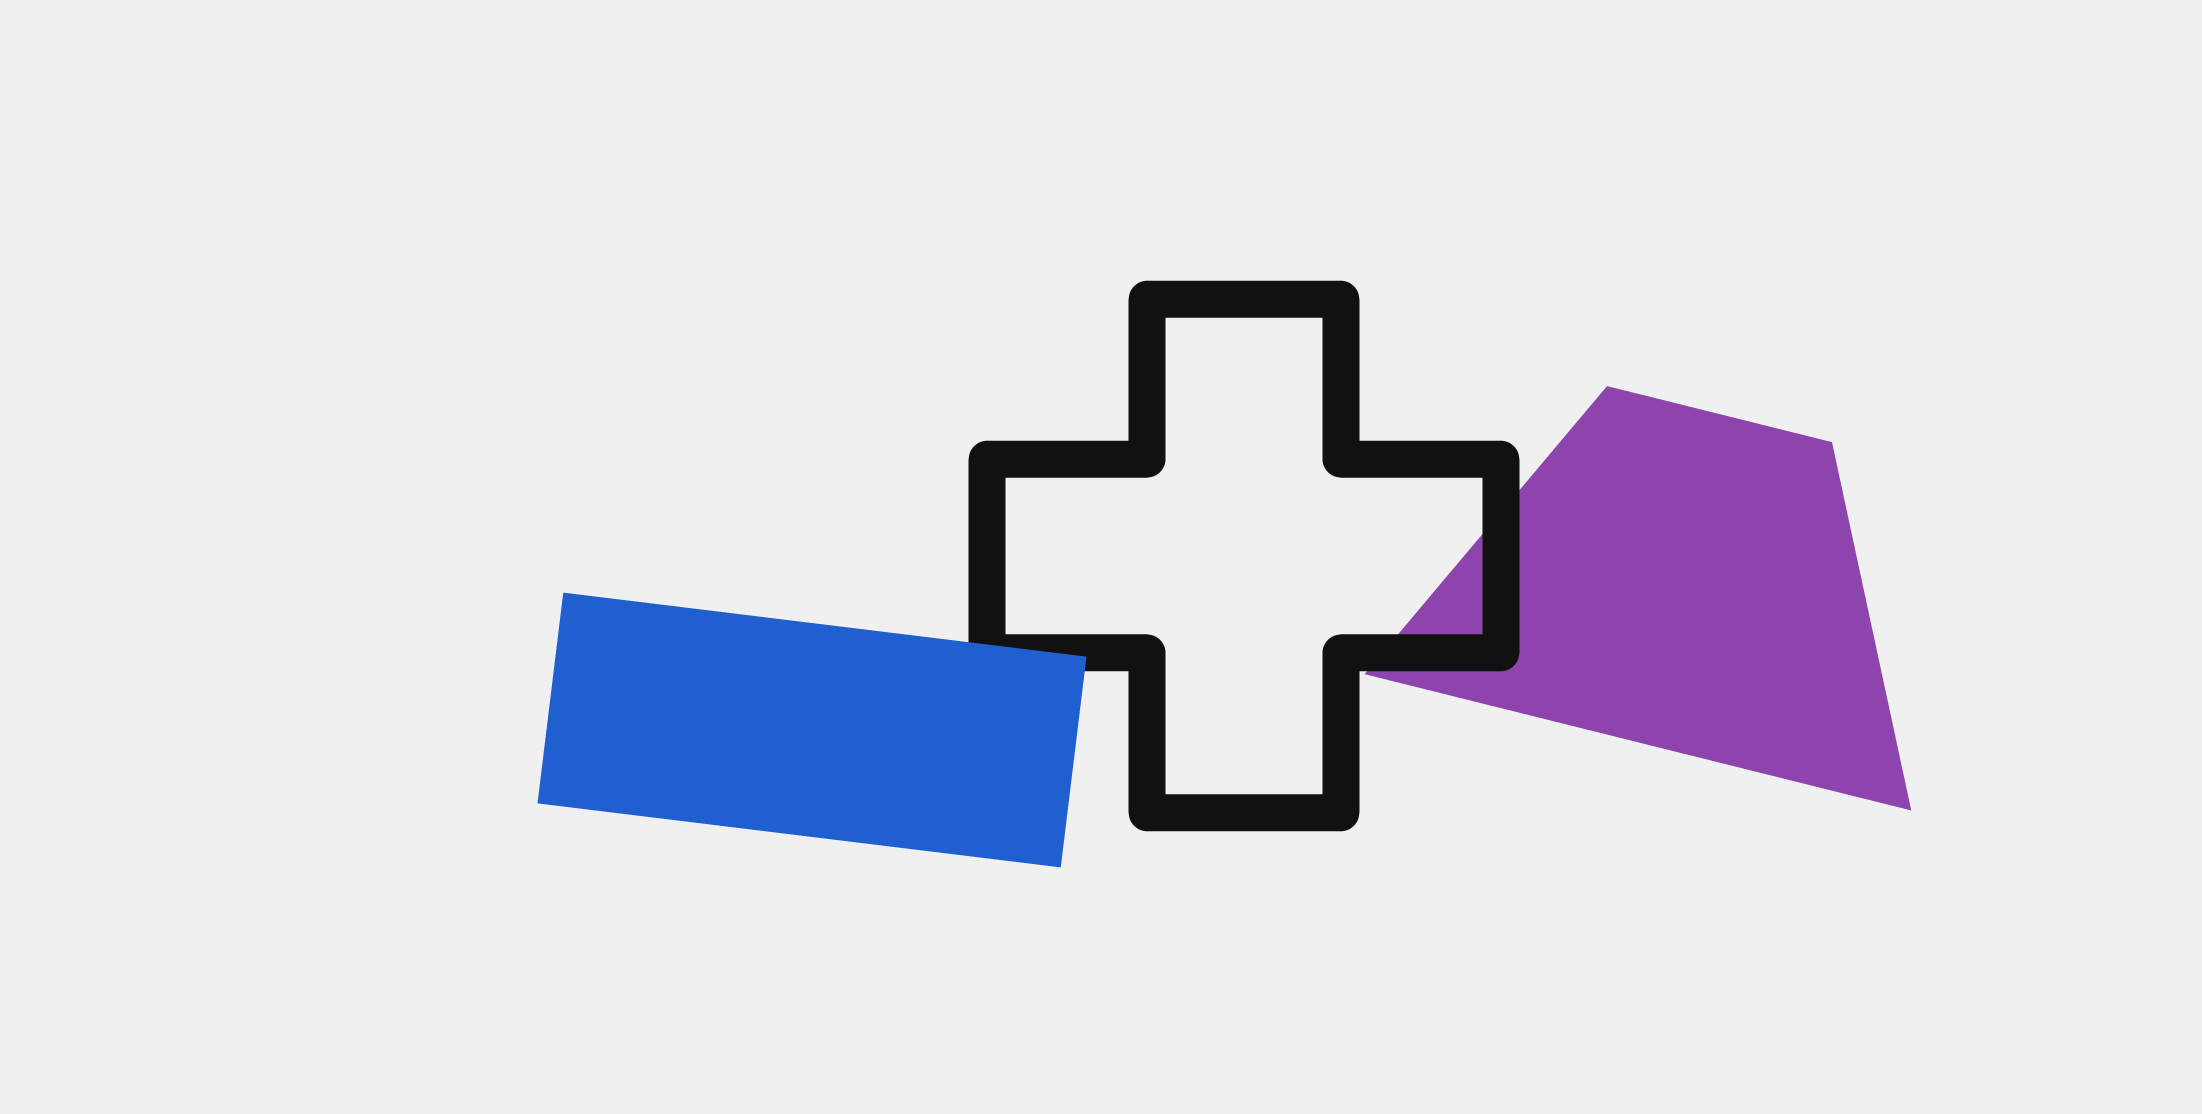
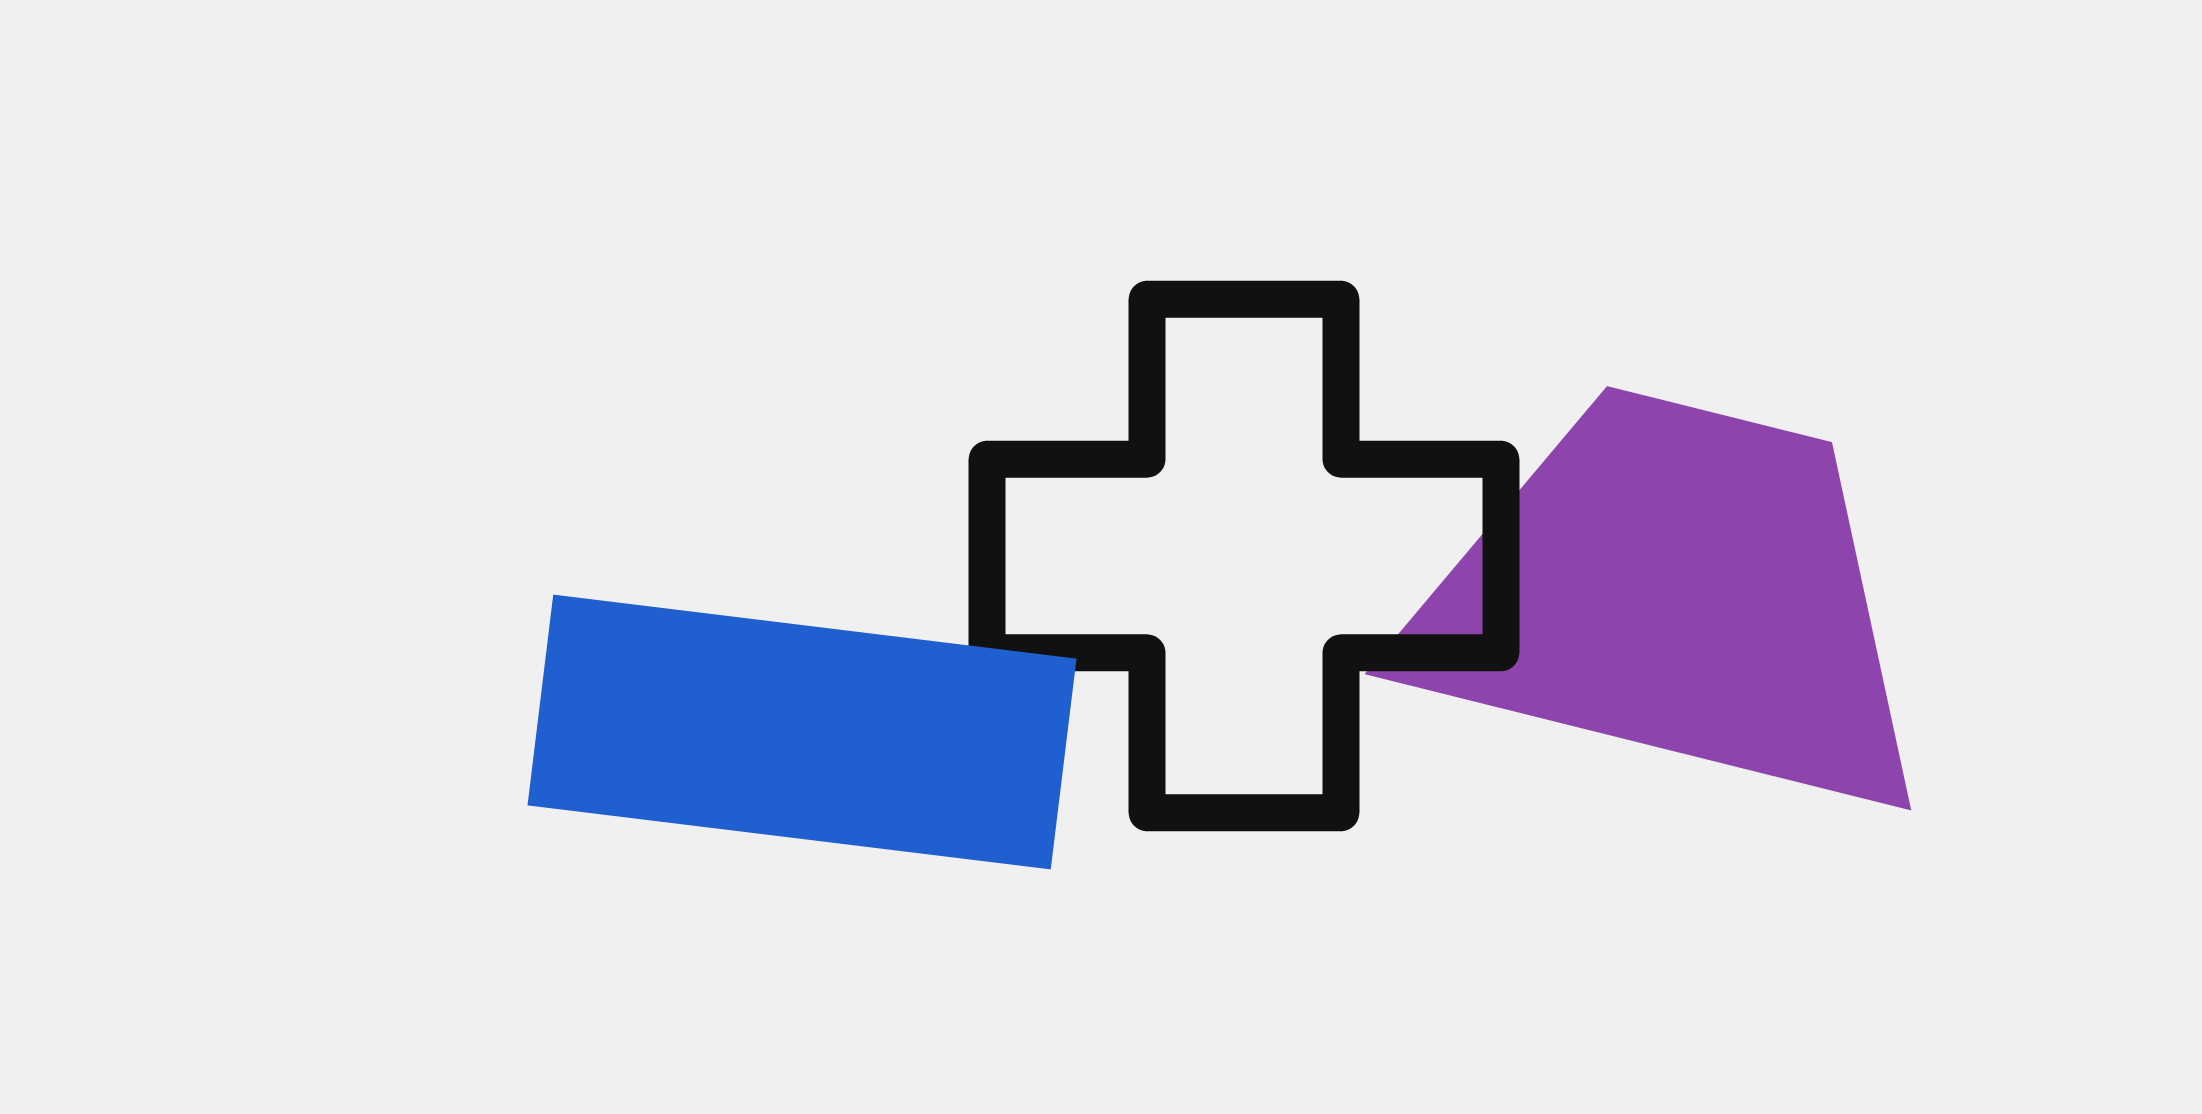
blue rectangle: moved 10 px left, 2 px down
